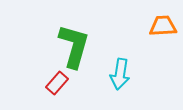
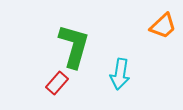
orange trapezoid: rotated 140 degrees clockwise
